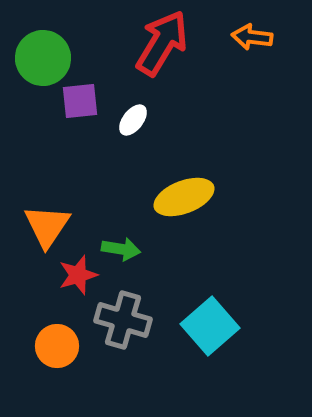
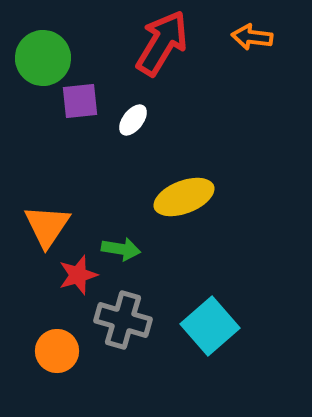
orange circle: moved 5 px down
